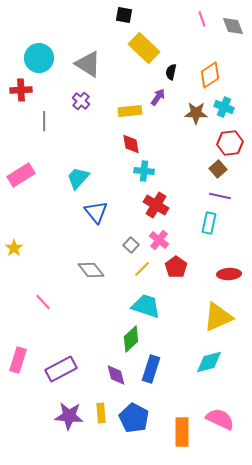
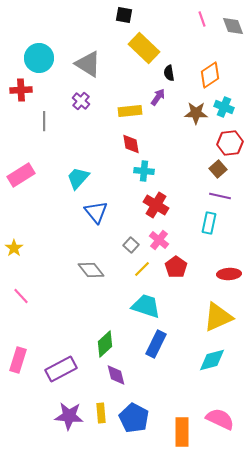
black semicircle at (171, 72): moved 2 px left, 1 px down; rotated 21 degrees counterclockwise
pink line at (43, 302): moved 22 px left, 6 px up
green diamond at (131, 339): moved 26 px left, 5 px down
cyan diamond at (209, 362): moved 3 px right, 2 px up
blue rectangle at (151, 369): moved 5 px right, 25 px up; rotated 8 degrees clockwise
